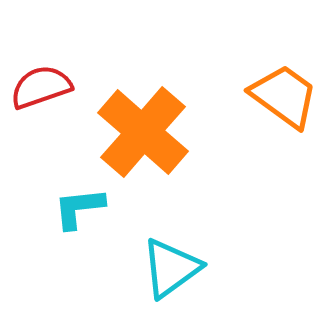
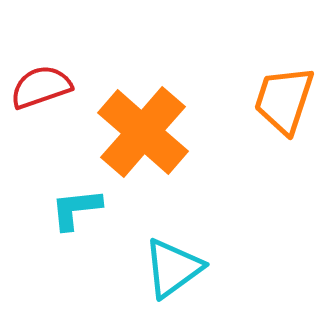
orange trapezoid: moved 4 px down; rotated 108 degrees counterclockwise
cyan L-shape: moved 3 px left, 1 px down
cyan triangle: moved 2 px right
